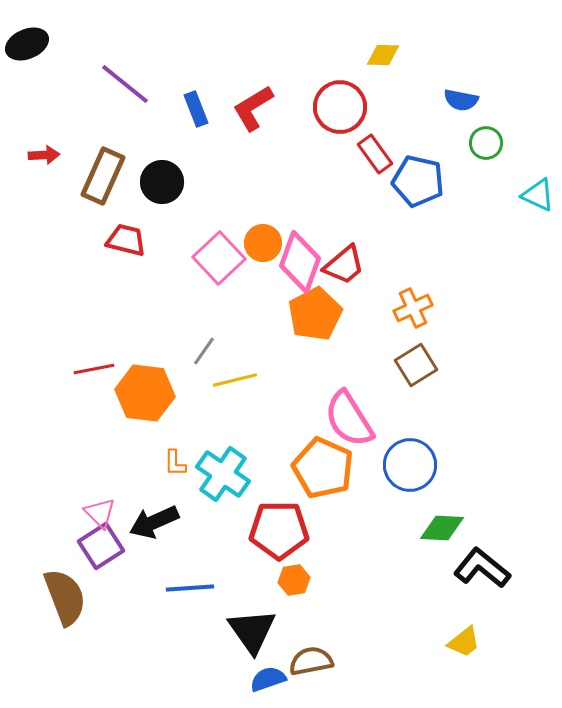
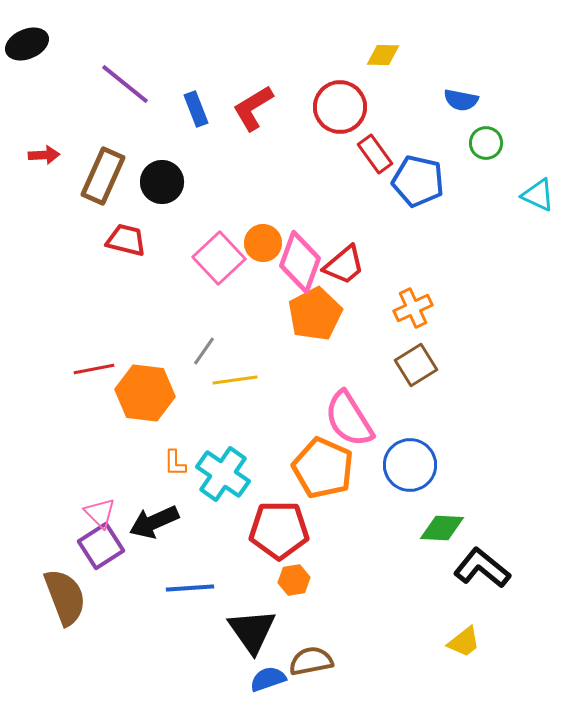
yellow line at (235, 380): rotated 6 degrees clockwise
